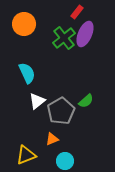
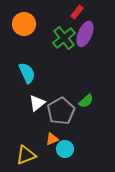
white triangle: moved 2 px down
cyan circle: moved 12 px up
